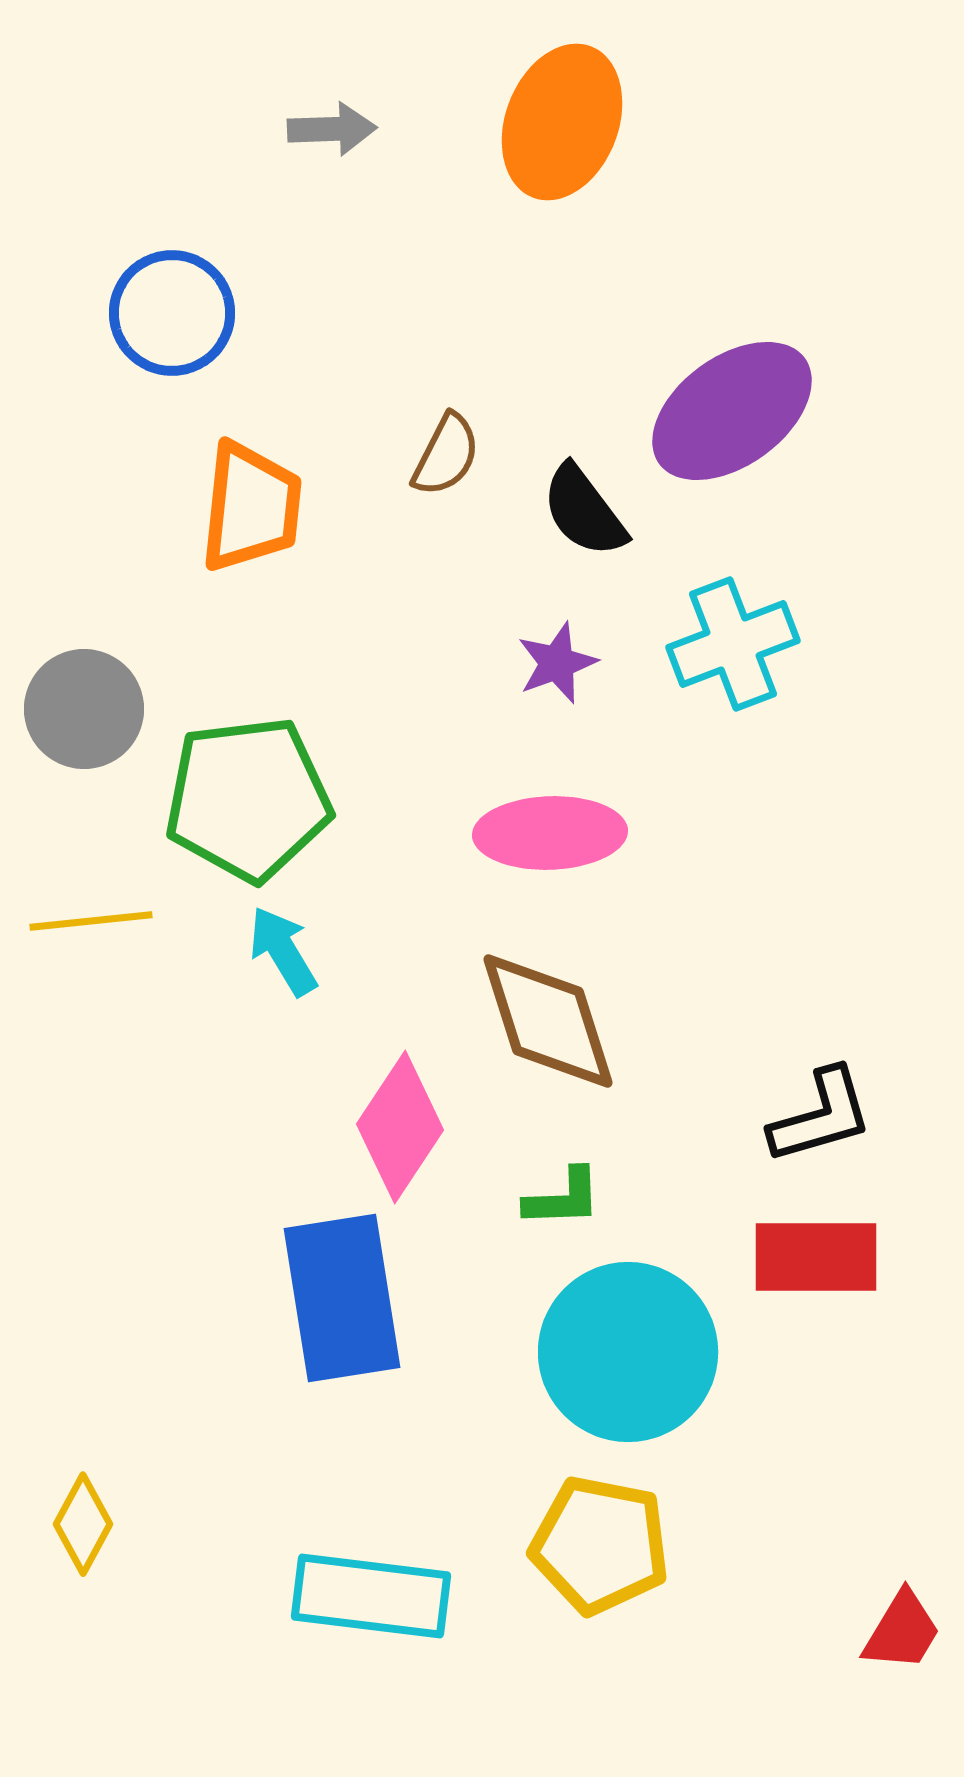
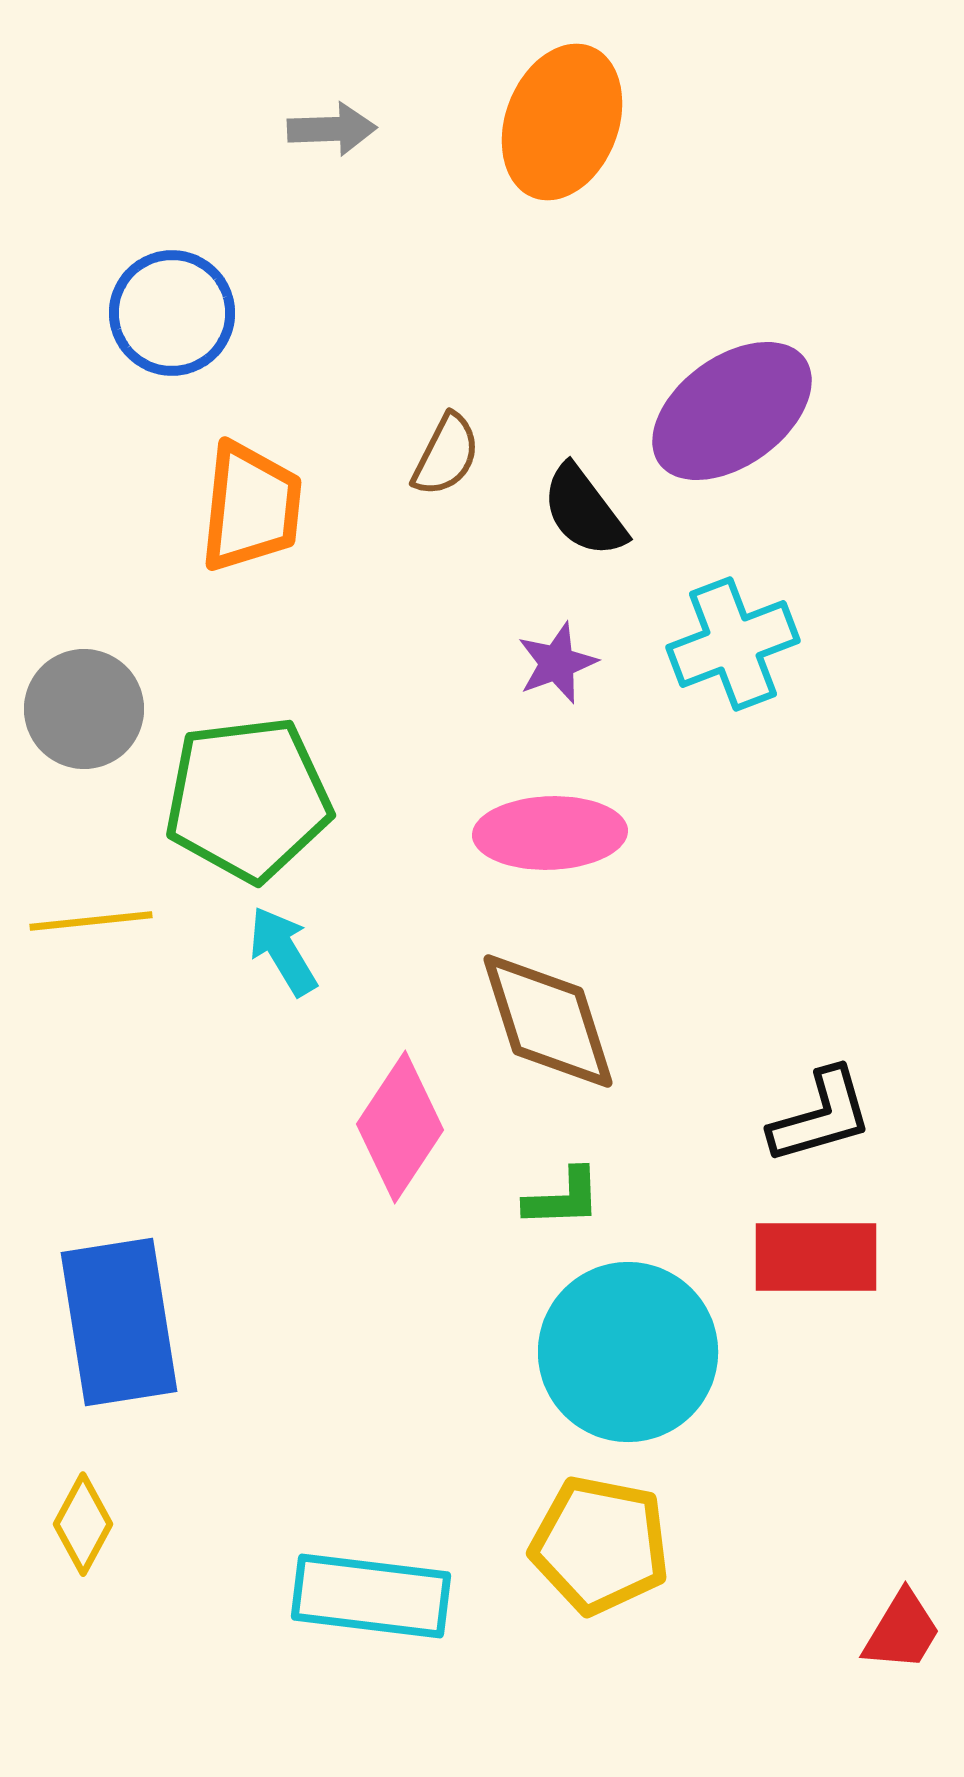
blue rectangle: moved 223 px left, 24 px down
